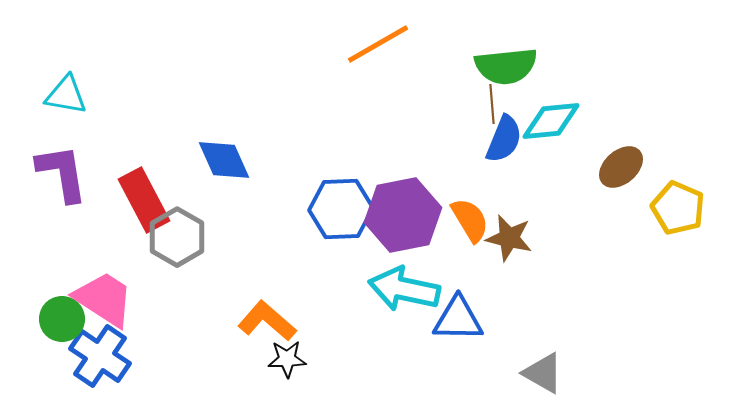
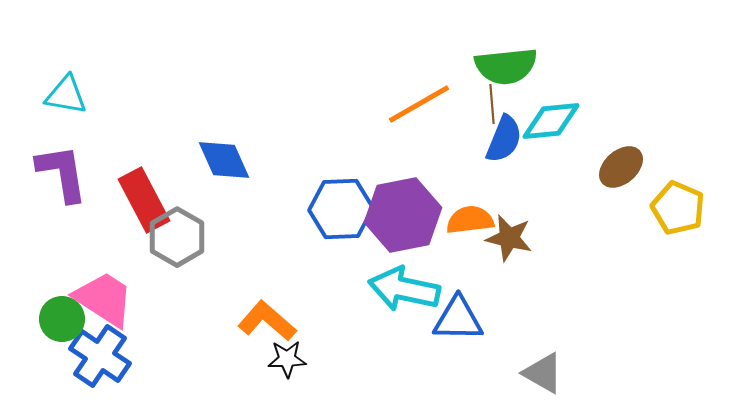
orange line: moved 41 px right, 60 px down
orange semicircle: rotated 66 degrees counterclockwise
